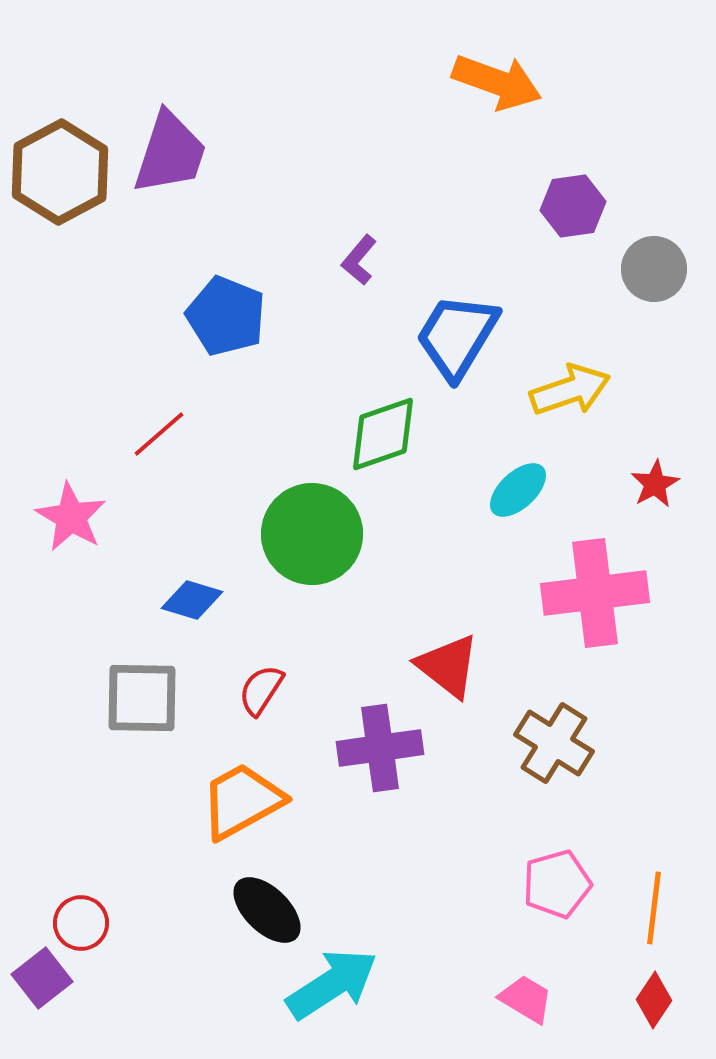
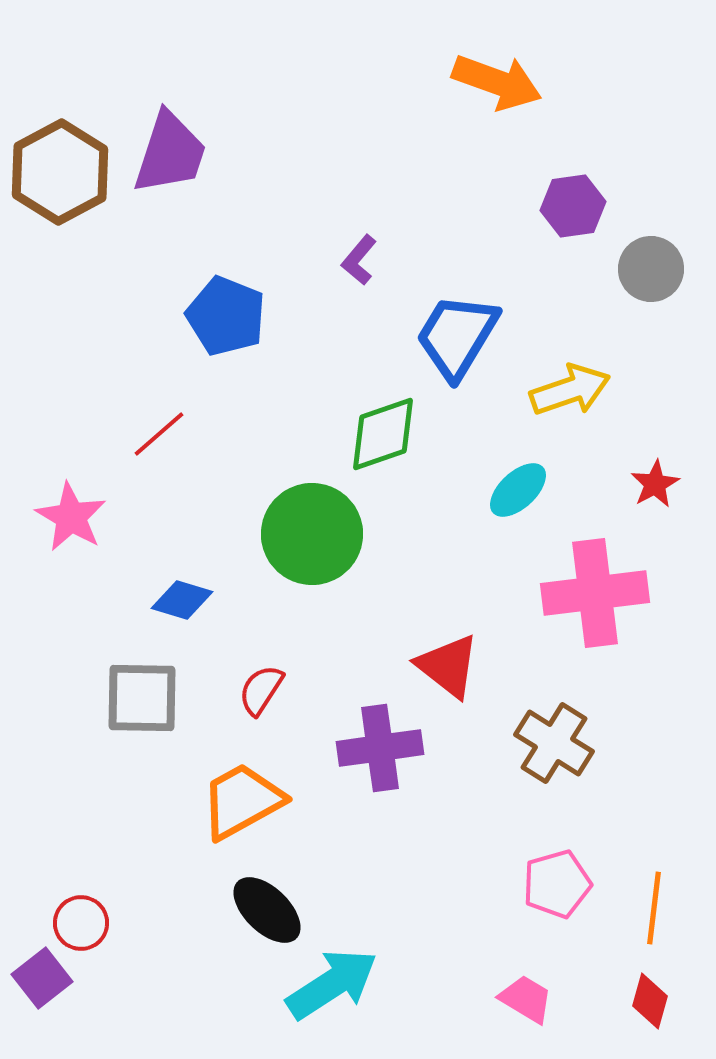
gray circle: moved 3 px left
blue diamond: moved 10 px left
red diamond: moved 4 px left, 1 px down; rotated 18 degrees counterclockwise
